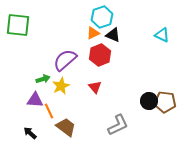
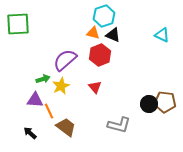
cyan hexagon: moved 2 px right, 1 px up
green square: moved 1 px up; rotated 10 degrees counterclockwise
orange triangle: rotated 40 degrees clockwise
black circle: moved 3 px down
gray L-shape: moved 1 px right; rotated 40 degrees clockwise
